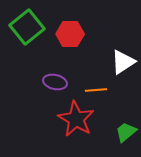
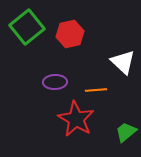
red hexagon: rotated 12 degrees counterclockwise
white triangle: rotated 44 degrees counterclockwise
purple ellipse: rotated 15 degrees counterclockwise
